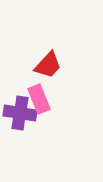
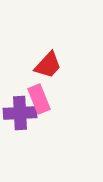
purple cross: rotated 12 degrees counterclockwise
